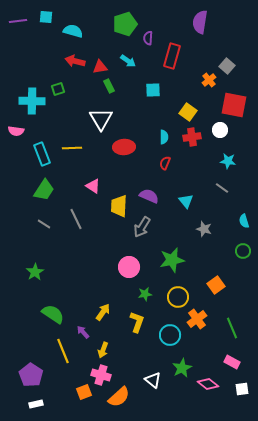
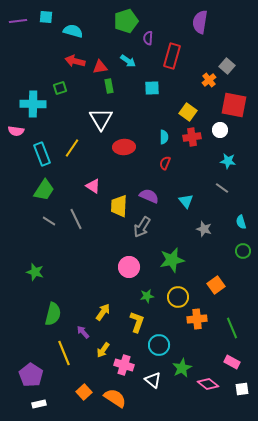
green pentagon at (125, 24): moved 1 px right, 3 px up
green rectangle at (109, 86): rotated 16 degrees clockwise
green square at (58, 89): moved 2 px right, 1 px up
cyan square at (153, 90): moved 1 px left, 2 px up
cyan cross at (32, 101): moved 1 px right, 3 px down
yellow line at (72, 148): rotated 54 degrees counterclockwise
cyan semicircle at (244, 221): moved 3 px left, 1 px down
gray line at (44, 224): moved 5 px right, 3 px up
green star at (35, 272): rotated 24 degrees counterclockwise
green star at (145, 294): moved 2 px right, 2 px down
green semicircle at (53, 314): rotated 70 degrees clockwise
orange cross at (197, 319): rotated 30 degrees clockwise
cyan circle at (170, 335): moved 11 px left, 10 px down
yellow arrow at (103, 350): rotated 14 degrees clockwise
yellow line at (63, 351): moved 1 px right, 2 px down
pink cross at (101, 375): moved 23 px right, 10 px up
orange square at (84, 392): rotated 21 degrees counterclockwise
orange semicircle at (119, 397): moved 4 px left, 1 px down; rotated 105 degrees counterclockwise
white rectangle at (36, 404): moved 3 px right
